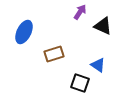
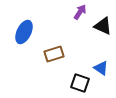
blue triangle: moved 3 px right, 3 px down
